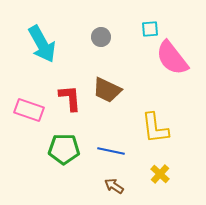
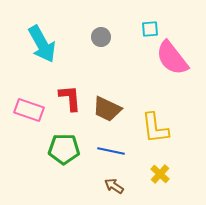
brown trapezoid: moved 19 px down
